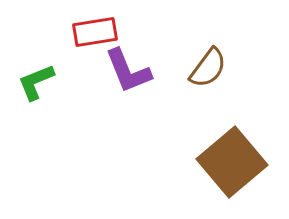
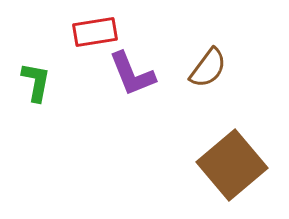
purple L-shape: moved 4 px right, 3 px down
green L-shape: rotated 123 degrees clockwise
brown square: moved 3 px down
